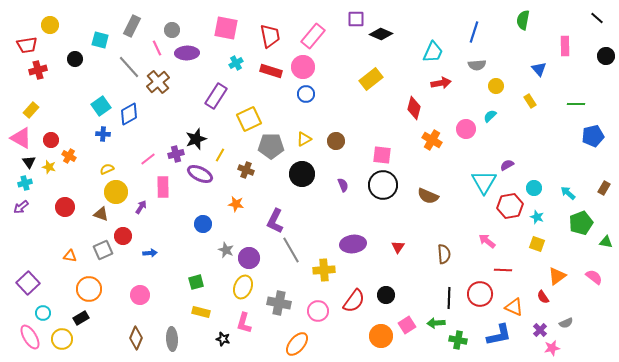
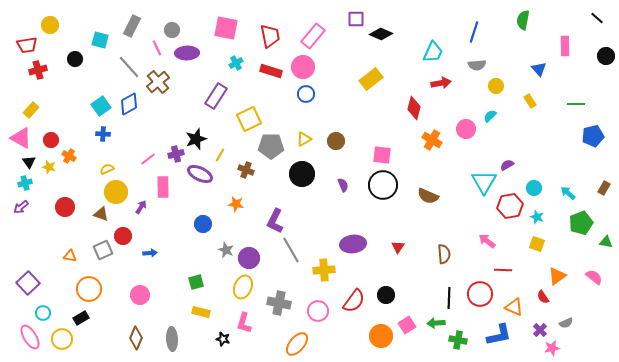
blue diamond at (129, 114): moved 10 px up
